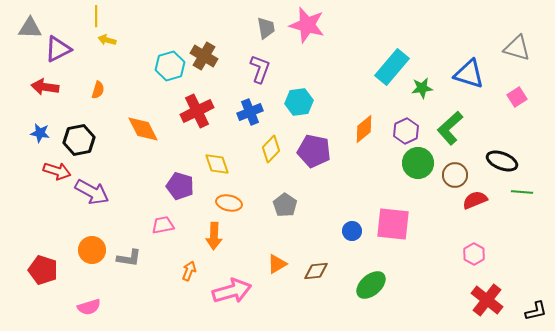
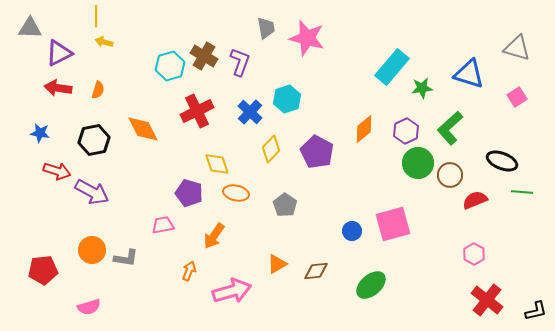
pink star at (307, 25): moved 13 px down
yellow arrow at (107, 40): moved 3 px left, 2 px down
purple triangle at (58, 49): moved 1 px right, 4 px down
purple L-shape at (260, 69): moved 20 px left, 7 px up
red arrow at (45, 87): moved 13 px right, 1 px down
cyan hexagon at (299, 102): moved 12 px left, 3 px up; rotated 12 degrees counterclockwise
blue cross at (250, 112): rotated 25 degrees counterclockwise
black hexagon at (79, 140): moved 15 px right
purple pentagon at (314, 151): moved 3 px right, 1 px down; rotated 16 degrees clockwise
brown circle at (455, 175): moved 5 px left
purple pentagon at (180, 186): moved 9 px right, 7 px down
orange ellipse at (229, 203): moved 7 px right, 10 px up
pink square at (393, 224): rotated 21 degrees counterclockwise
orange arrow at (214, 236): rotated 32 degrees clockwise
gray L-shape at (129, 258): moved 3 px left
red pentagon at (43, 270): rotated 24 degrees counterclockwise
